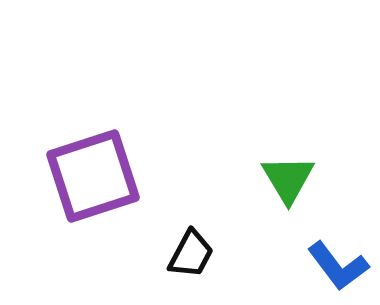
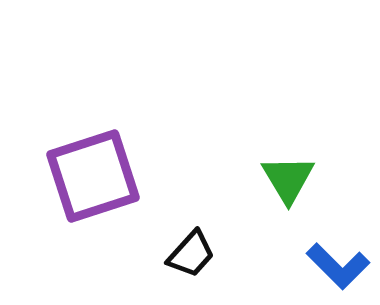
black trapezoid: rotated 14 degrees clockwise
blue L-shape: rotated 8 degrees counterclockwise
